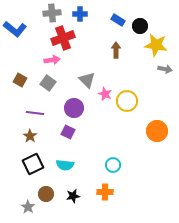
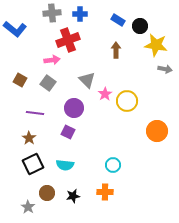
red cross: moved 5 px right, 2 px down
pink star: rotated 16 degrees clockwise
brown star: moved 1 px left, 2 px down
brown circle: moved 1 px right, 1 px up
